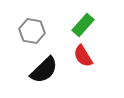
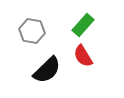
black semicircle: moved 3 px right
